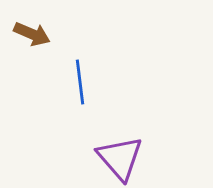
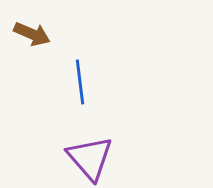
purple triangle: moved 30 px left
